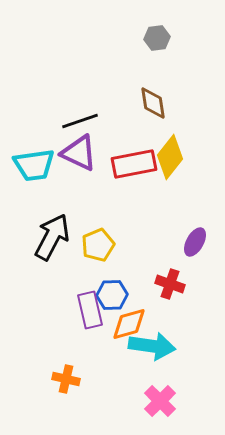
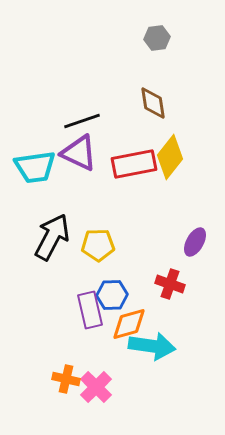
black line: moved 2 px right
cyan trapezoid: moved 1 px right, 2 px down
yellow pentagon: rotated 20 degrees clockwise
pink cross: moved 64 px left, 14 px up
